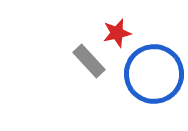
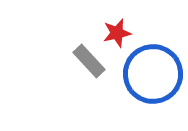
blue circle: moved 1 px left
